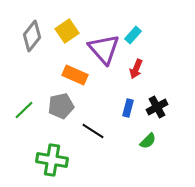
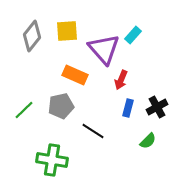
yellow square: rotated 30 degrees clockwise
red arrow: moved 15 px left, 11 px down
